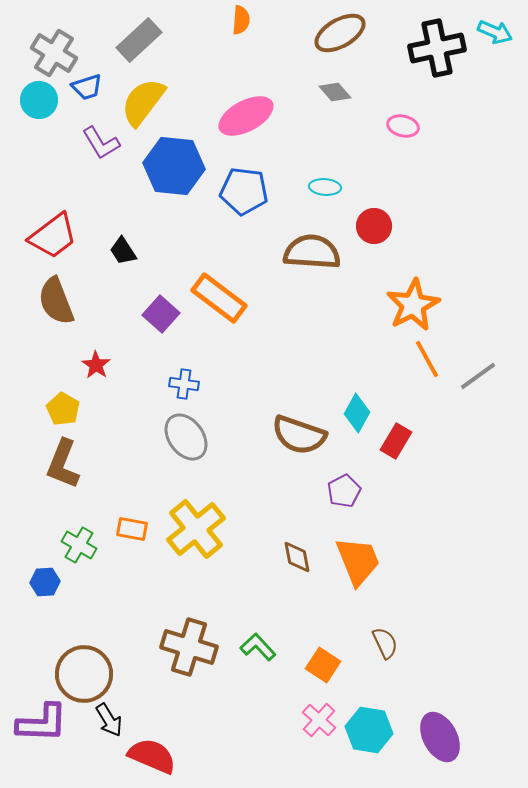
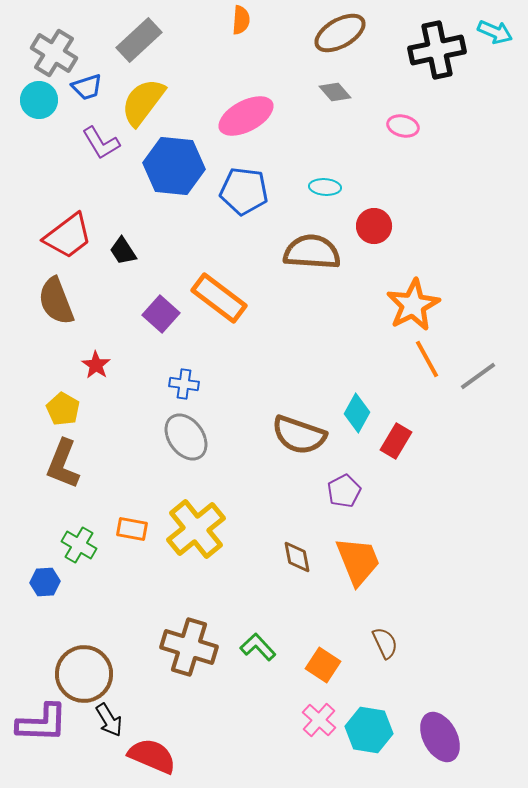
black cross at (437, 48): moved 2 px down
red trapezoid at (53, 236): moved 15 px right
